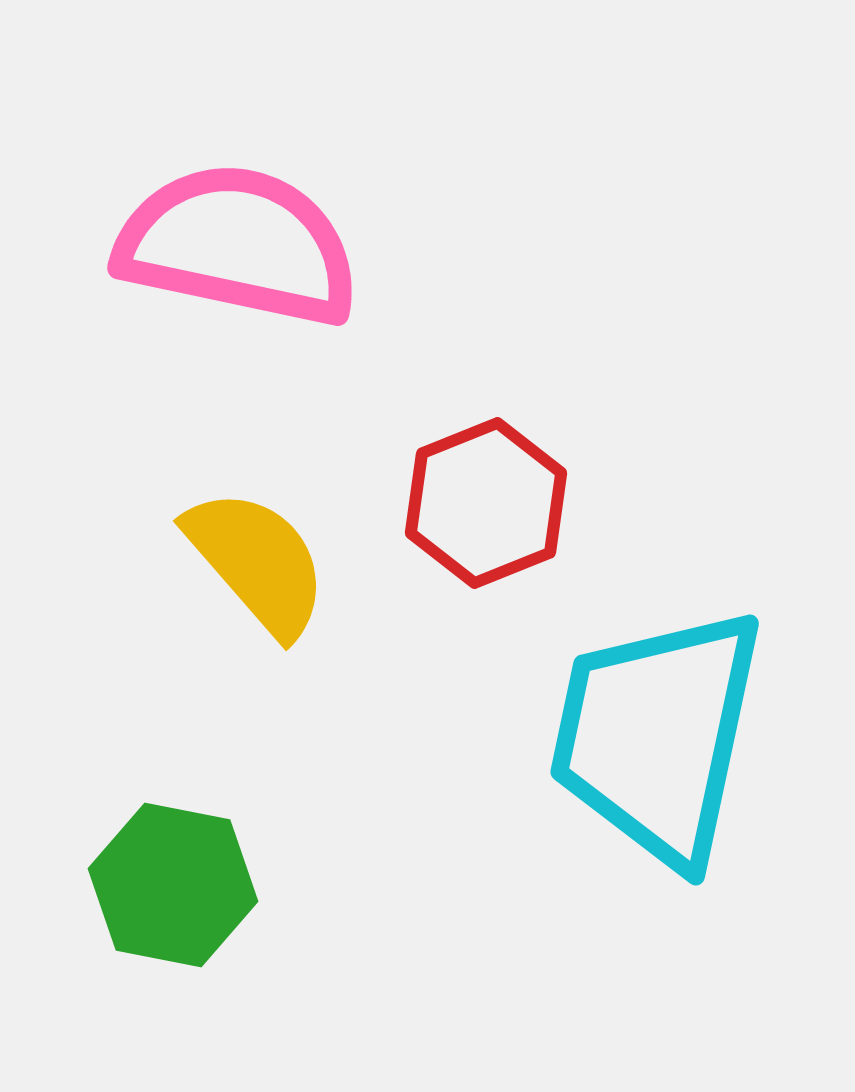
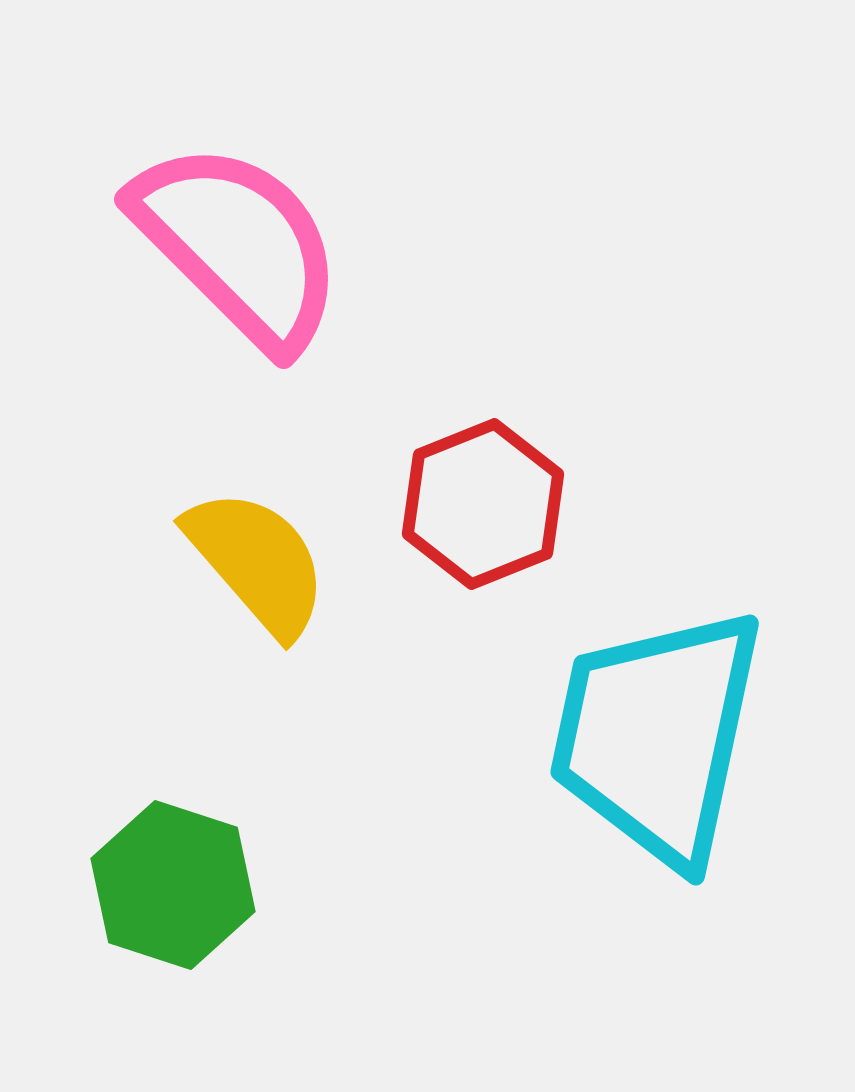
pink semicircle: rotated 33 degrees clockwise
red hexagon: moved 3 px left, 1 px down
green hexagon: rotated 7 degrees clockwise
